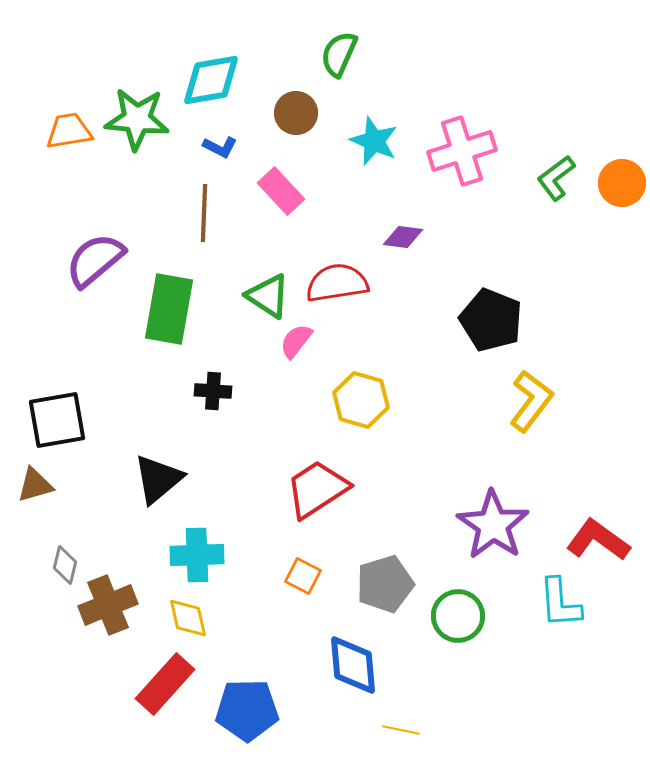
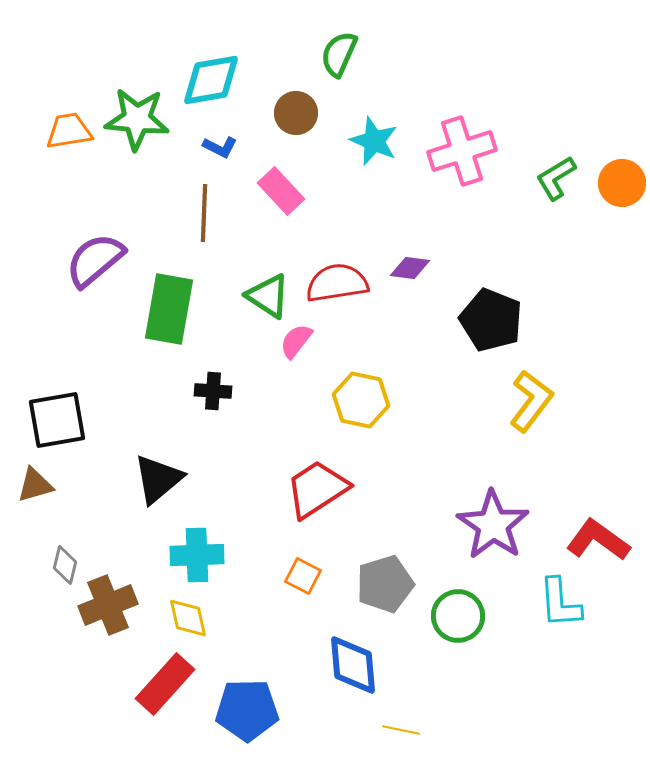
green L-shape: rotated 6 degrees clockwise
purple diamond: moved 7 px right, 31 px down
yellow hexagon: rotated 4 degrees counterclockwise
